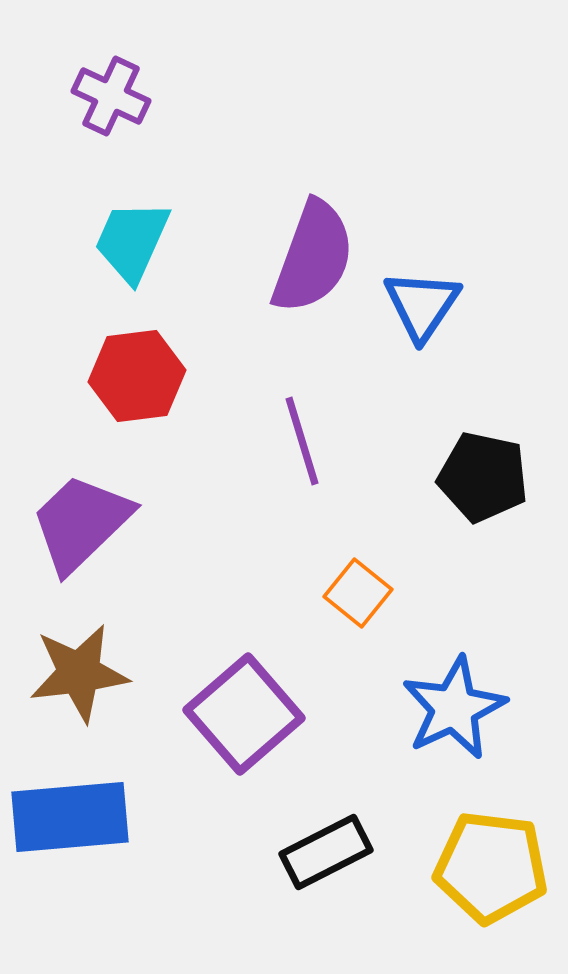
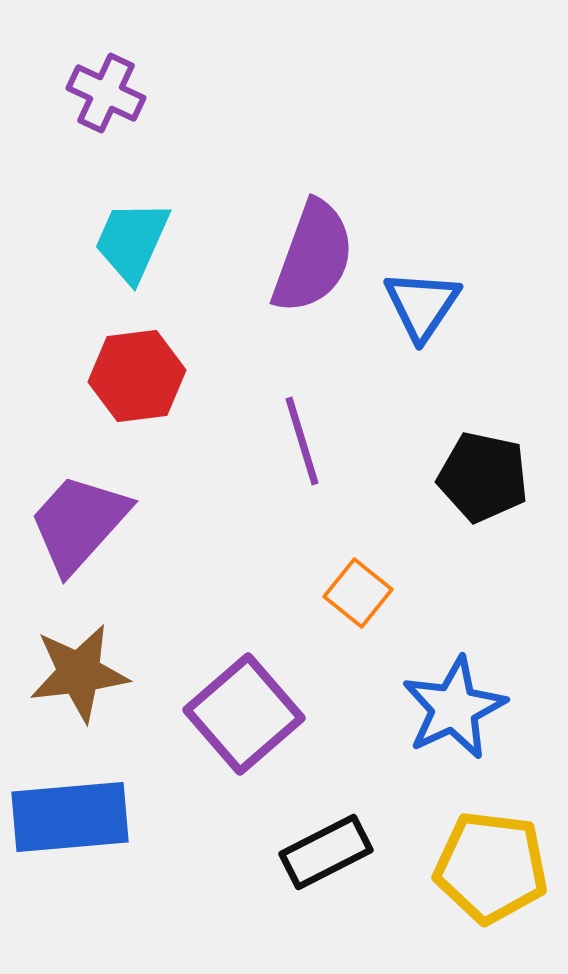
purple cross: moved 5 px left, 3 px up
purple trapezoid: moved 2 px left; rotated 4 degrees counterclockwise
